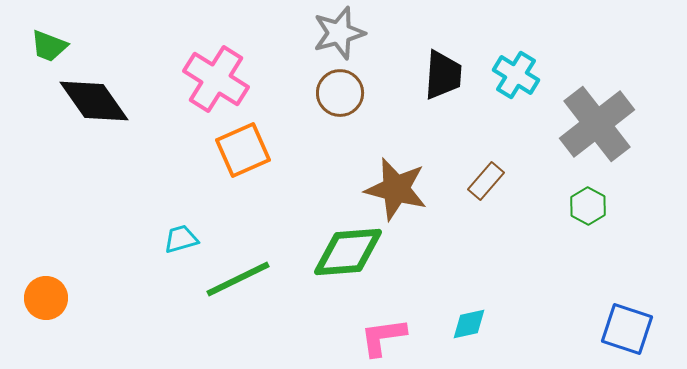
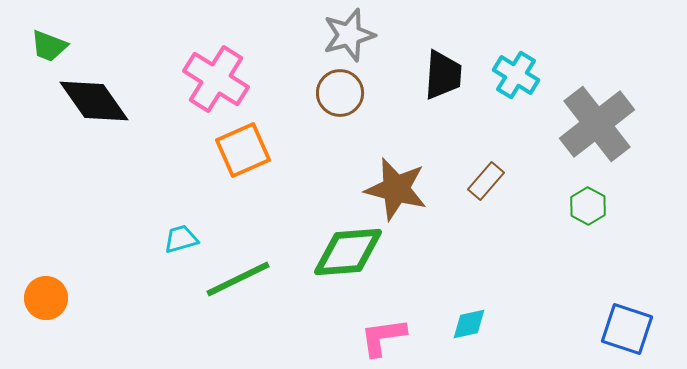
gray star: moved 10 px right, 2 px down
